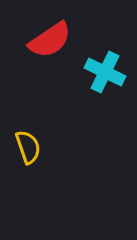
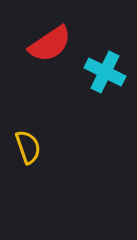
red semicircle: moved 4 px down
